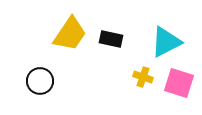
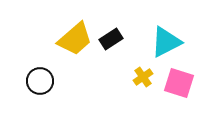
yellow trapezoid: moved 5 px right, 5 px down; rotated 15 degrees clockwise
black rectangle: rotated 45 degrees counterclockwise
yellow cross: rotated 36 degrees clockwise
